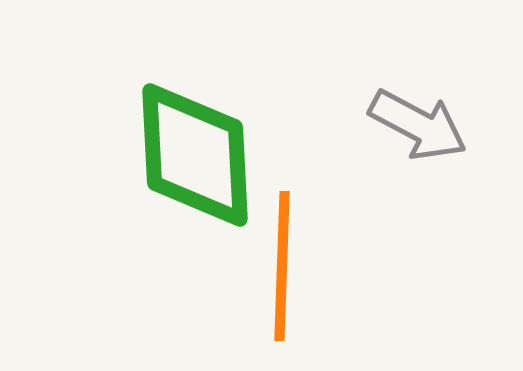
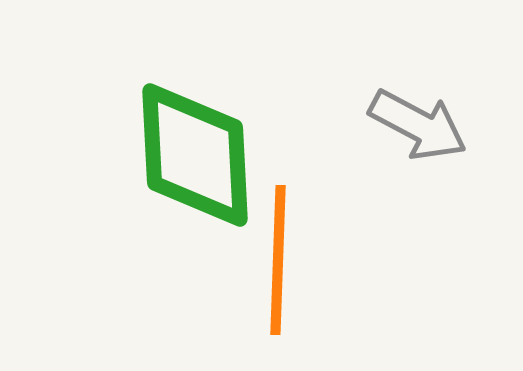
orange line: moved 4 px left, 6 px up
